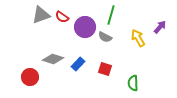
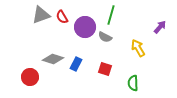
red semicircle: rotated 24 degrees clockwise
yellow arrow: moved 10 px down
blue rectangle: moved 2 px left; rotated 16 degrees counterclockwise
